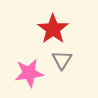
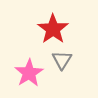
pink star: rotated 24 degrees counterclockwise
